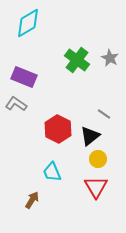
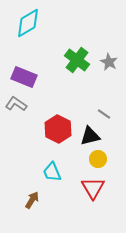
gray star: moved 1 px left, 4 px down
black triangle: rotated 25 degrees clockwise
red triangle: moved 3 px left, 1 px down
